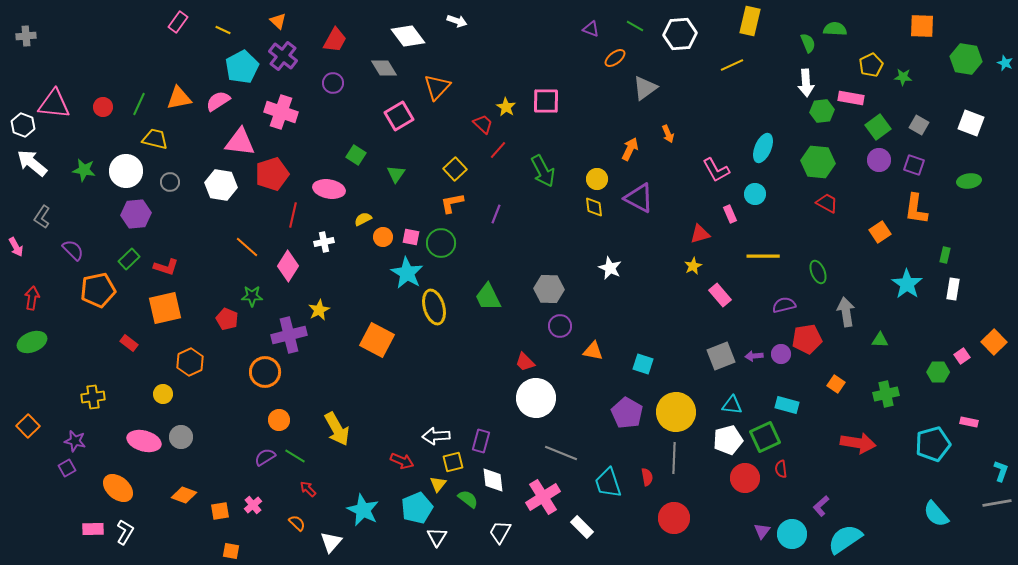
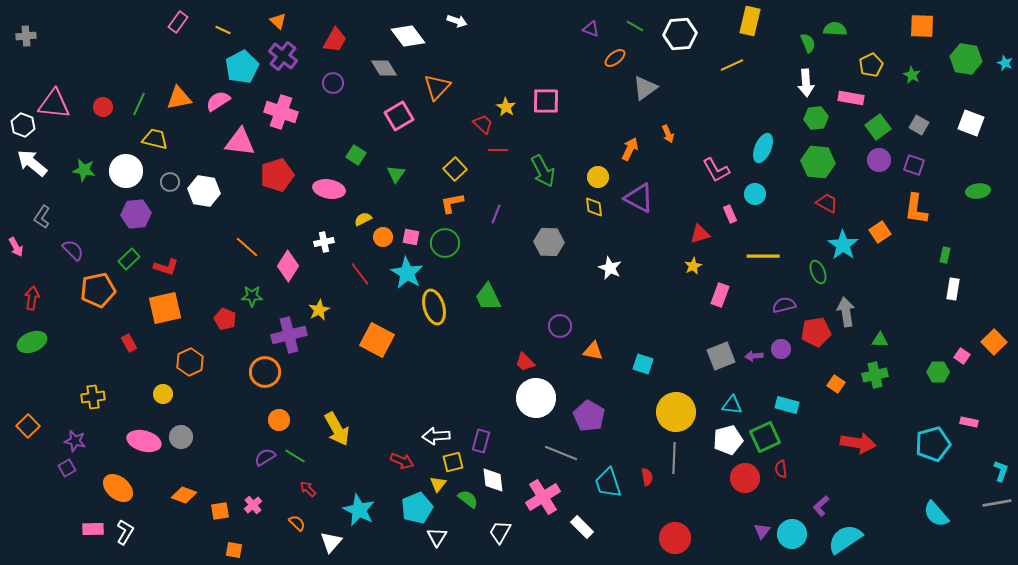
green star at (903, 77): moved 9 px right, 2 px up; rotated 24 degrees clockwise
green hexagon at (822, 111): moved 6 px left, 7 px down
red line at (498, 150): rotated 48 degrees clockwise
red pentagon at (272, 174): moved 5 px right, 1 px down
yellow circle at (597, 179): moved 1 px right, 2 px up
green ellipse at (969, 181): moved 9 px right, 10 px down
white hexagon at (221, 185): moved 17 px left, 6 px down
red line at (293, 215): moved 67 px right, 59 px down; rotated 50 degrees counterclockwise
green circle at (441, 243): moved 4 px right
cyan star at (907, 284): moved 64 px left, 39 px up
gray hexagon at (549, 289): moved 47 px up
pink rectangle at (720, 295): rotated 60 degrees clockwise
red pentagon at (227, 319): moved 2 px left
red pentagon at (807, 339): moved 9 px right, 7 px up
red rectangle at (129, 343): rotated 24 degrees clockwise
purple circle at (781, 354): moved 5 px up
pink square at (962, 356): rotated 21 degrees counterclockwise
green cross at (886, 394): moved 11 px left, 19 px up
purple pentagon at (627, 413): moved 38 px left, 3 px down
cyan star at (363, 510): moved 4 px left
red circle at (674, 518): moved 1 px right, 20 px down
orange square at (231, 551): moved 3 px right, 1 px up
